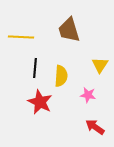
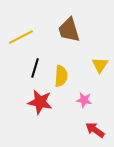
yellow line: rotated 30 degrees counterclockwise
black line: rotated 12 degrees clockwise
pink star: moved 4 px left, 5 px down
red star: rotated 15 degrees counterclockwise
red arrow: moved 3 px down
